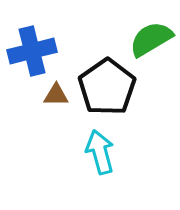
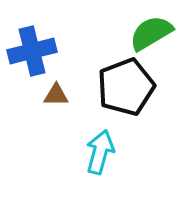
green semicircle: moved 6 px up
black pentagon: moved 19 px right; rotated 14 degrees clockwise
cyan arrow: rotated 30 degrees clockwise
